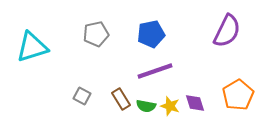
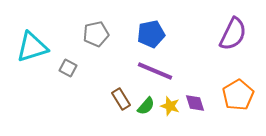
purple semicircle: moved 6 px right, 3 px down
purple line: rotated 42 degrees clockwise
gray square: moved 14 px left, 28 px up
green semicircle: rotated 60 degrees counterclockwise
